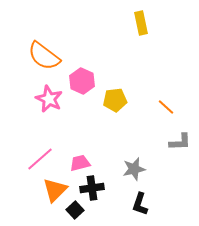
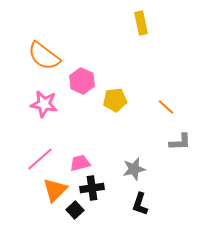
pink star: moved 5 px left, 5 px down; rotated 16 degrees counterclockwise
